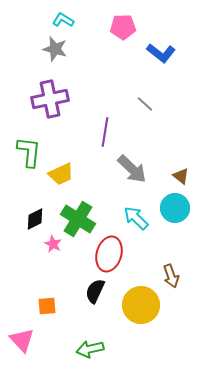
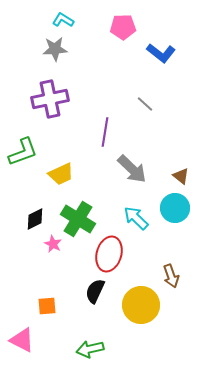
gray star: rotated 20 degrees counterclockwise
green L-shape: moved 6 px left; rotated 64 degrees clockwise
pink triangle: rotated 20 degrees counterclockwise
